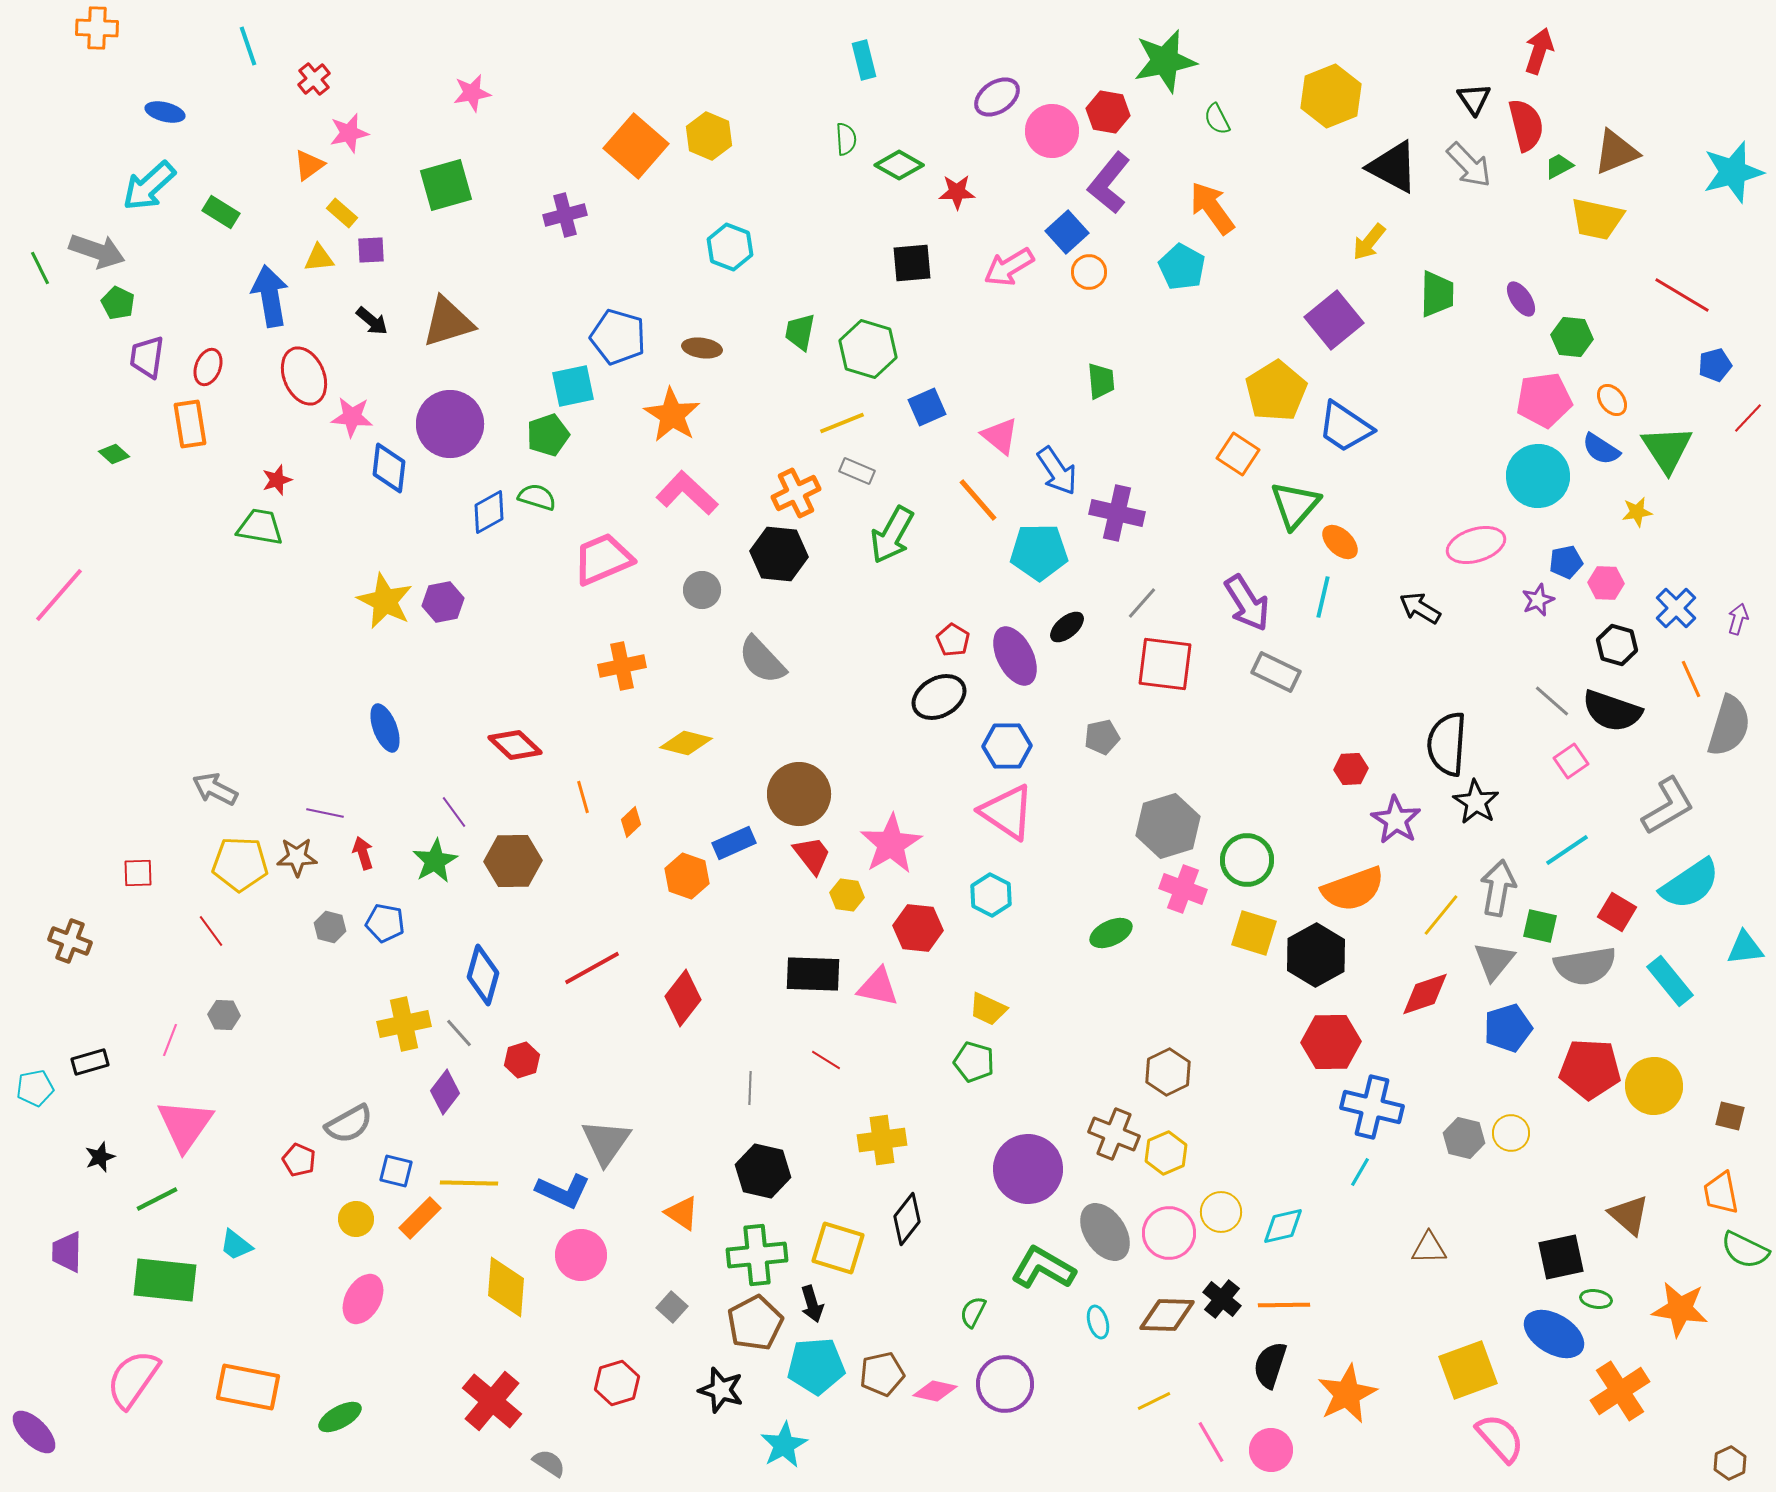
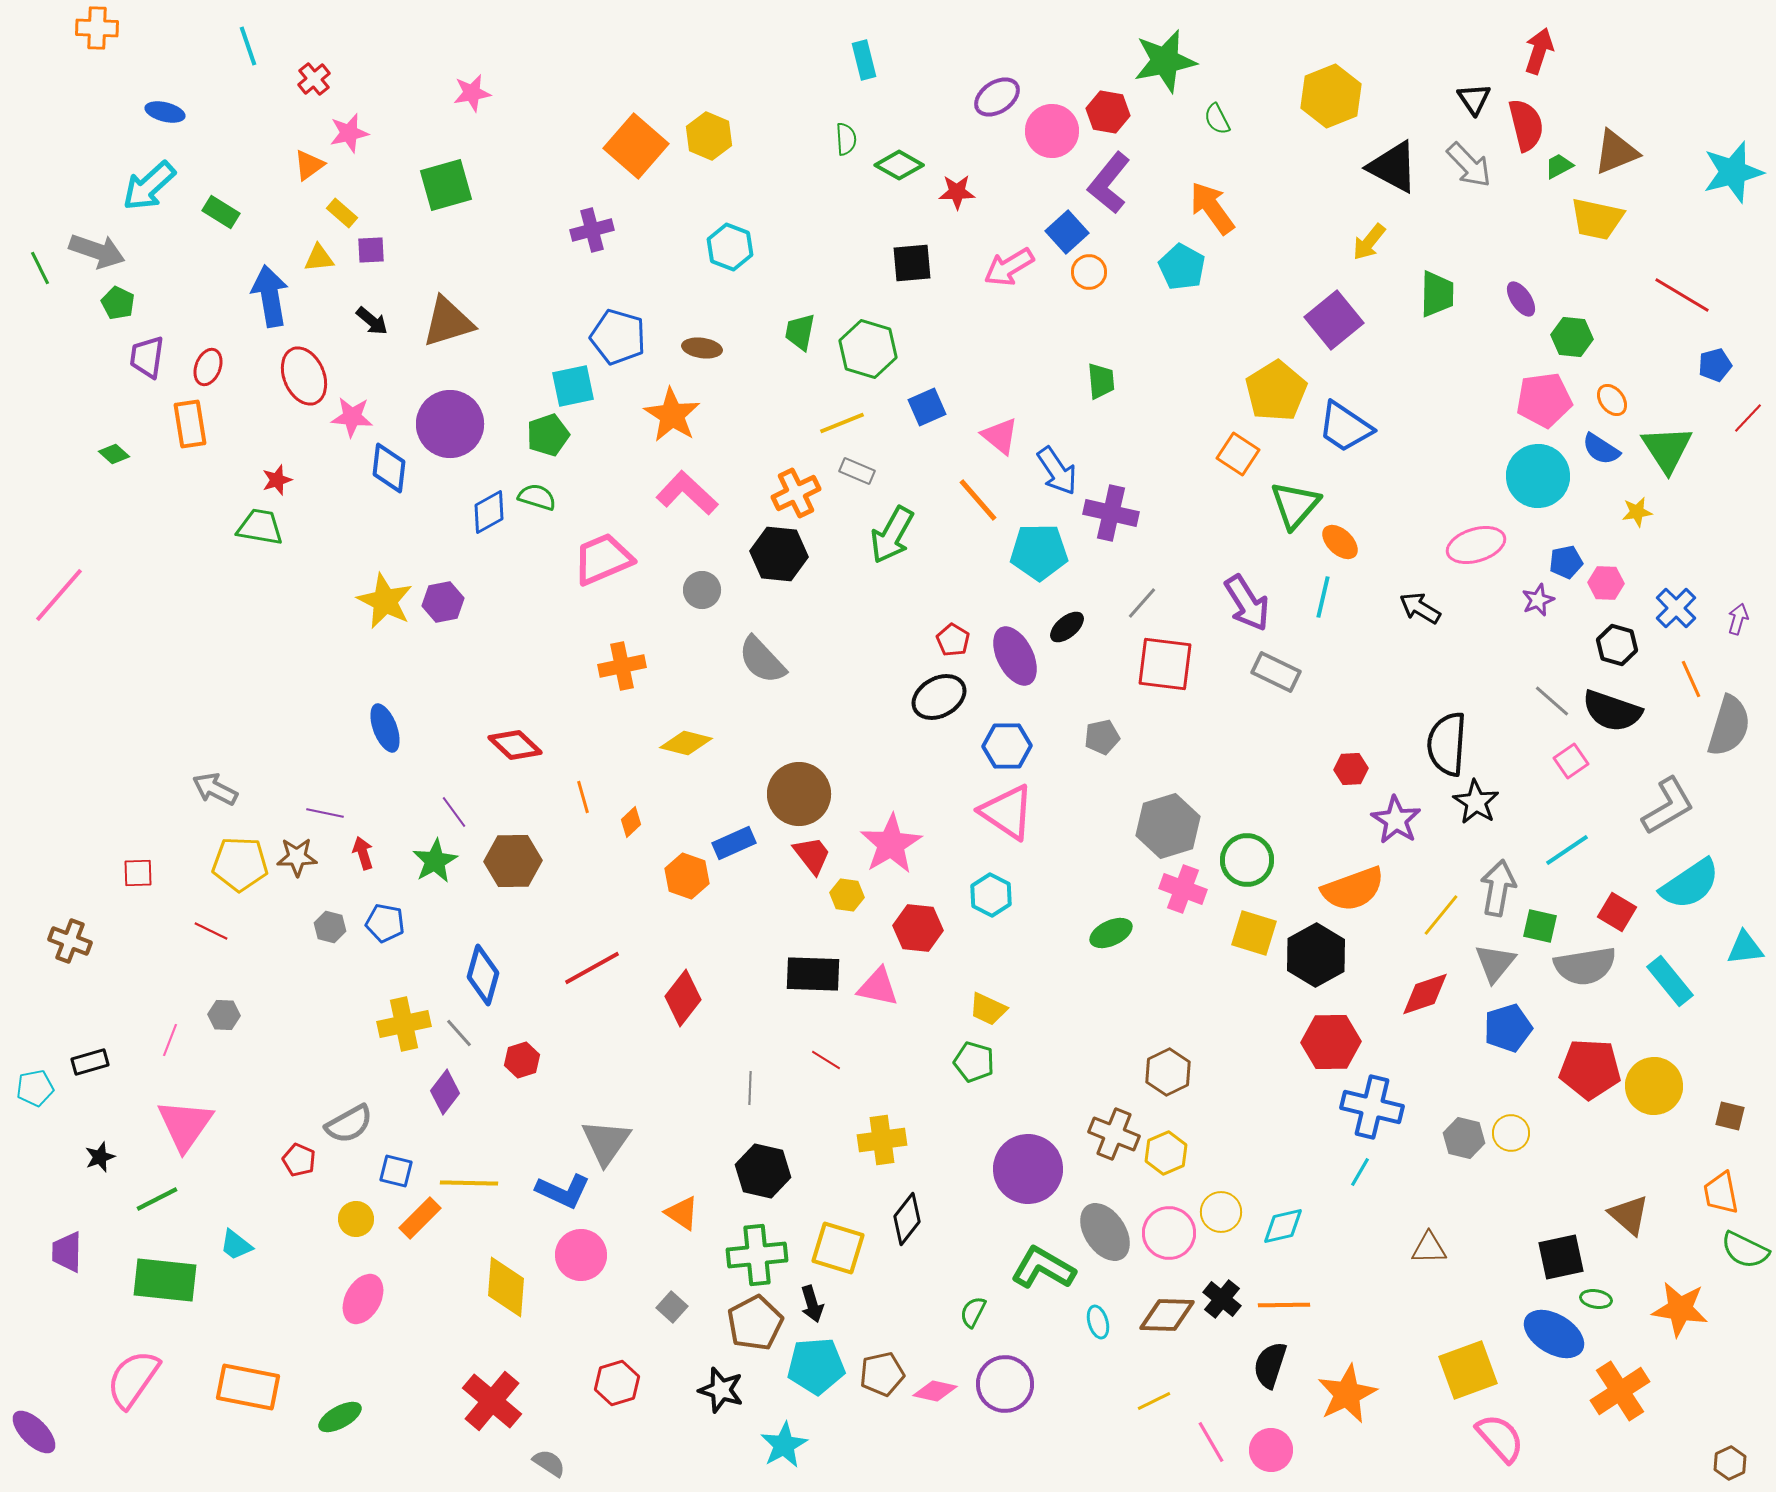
purple cross at (565, 215): moved 27 px right, 15 px down
purple cross at (1117, 513): moved 6 px left
red line at (211, 931): rotated 28 degrees counterclockwise
gray triangle at (1494, 961): moved 1 px right, 2 px down
